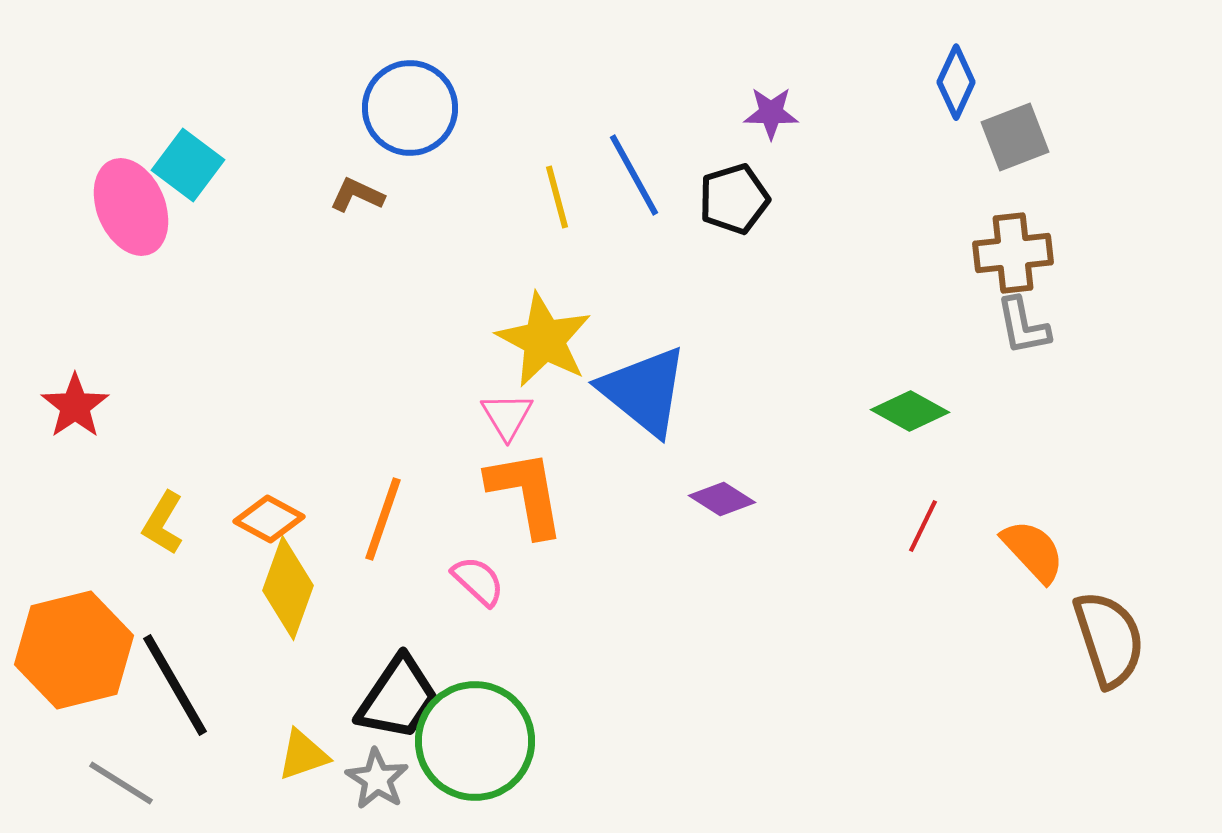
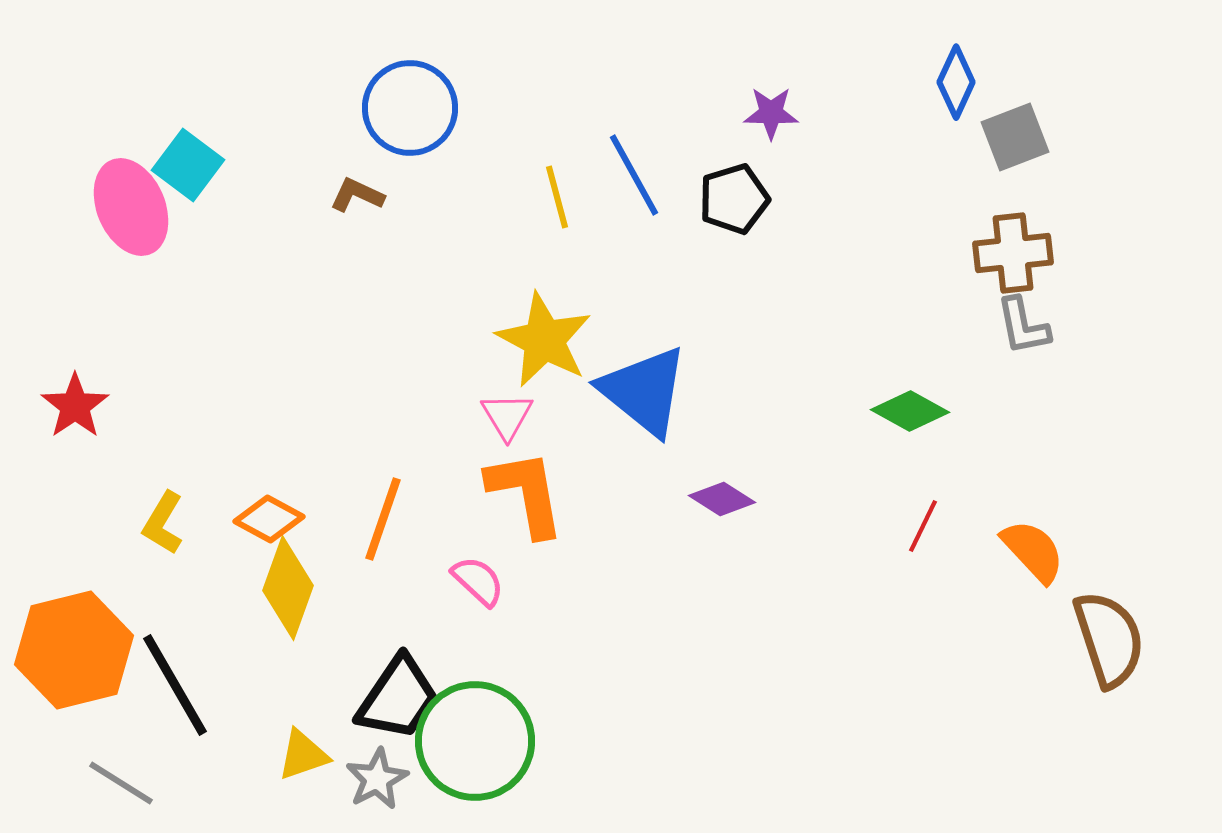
gray star: rotated 12 degrees clockwise
